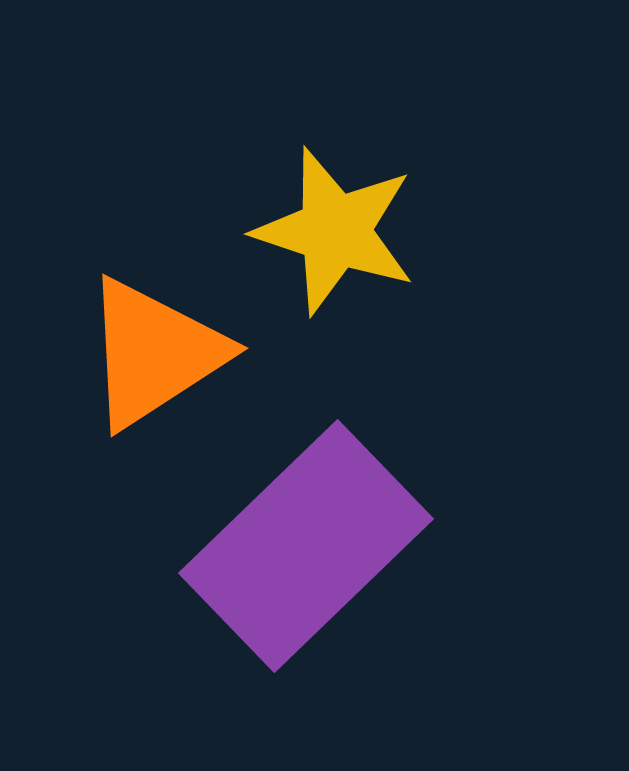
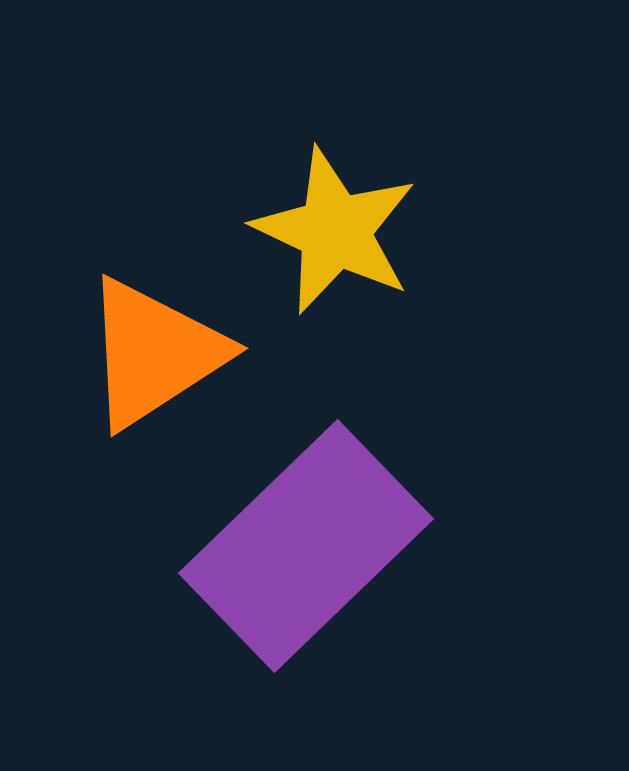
yellow star: rotated 7 degrees clockwise
